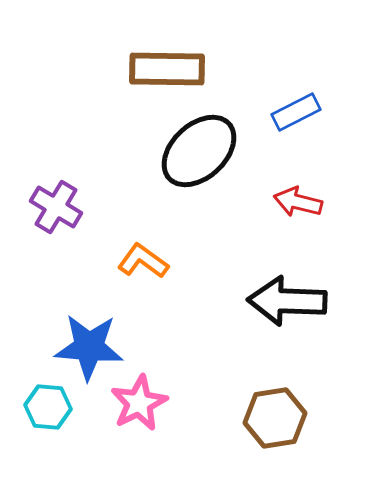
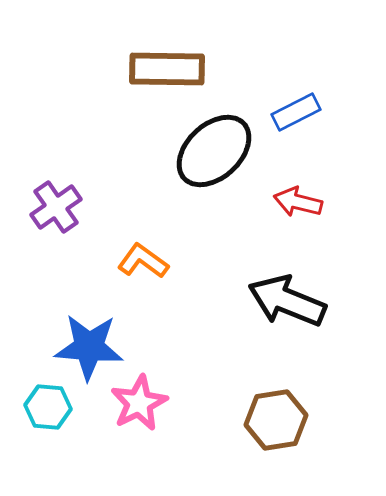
black ellipse: moved 15 px right
purple cross: rotated 24 degrees clockwise
black arrow: rotated 20 degrees clockwise
brown hexagon: moved 1 px right, 2 px down
